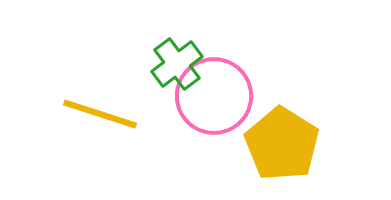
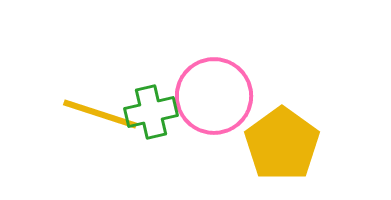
green cross: moved 26 px left, 48 px down; rotated 24 degrees clockwise
yellow pentagon: rotated 4 degrees clockwise
